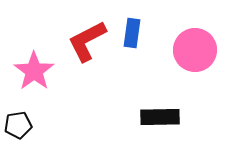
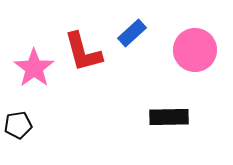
blue rectangle: rotated 40 degrees clockwise
red L-shape: moved 4 px left, 11 px down; rotated 78 degrees counterclockwise
pink star: moved 3 px up
black rectangle: moved 9 px right
